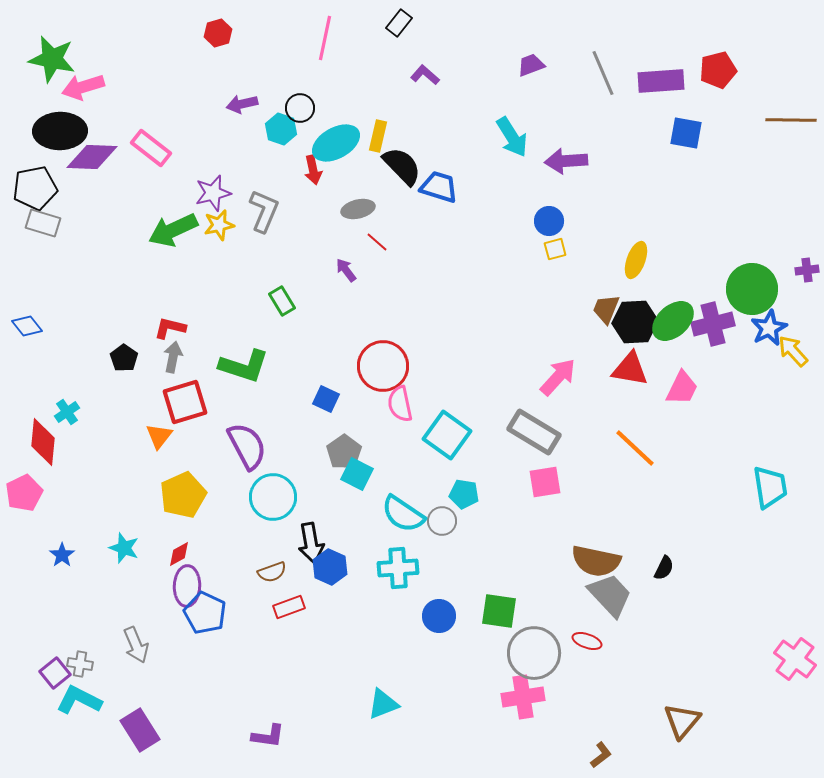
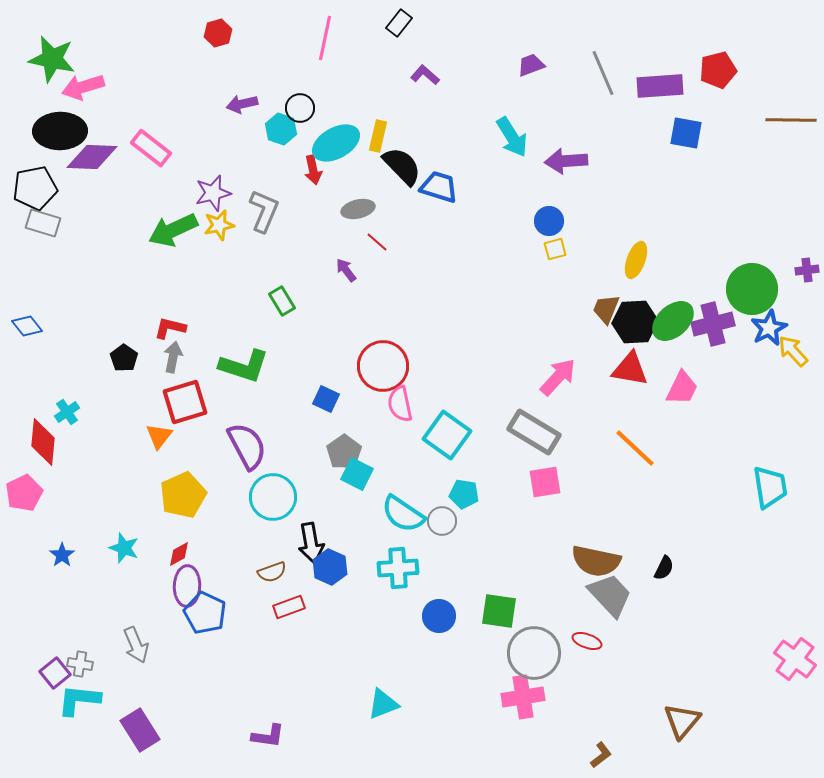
purple rectangle at (661, 81): moved 1 px left, 5 px down
cyan L-shape at (79, 700): rotated 21 degrees counterclockwise
